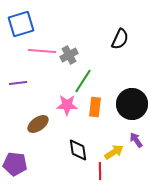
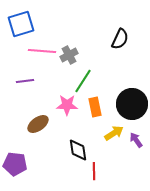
purple line: moved 7 px right, 2 px up
orange rectangle: rotated 18 degrees counterclockwise
yellow arrow: moved 19 px up
red line: moved 6 px left
